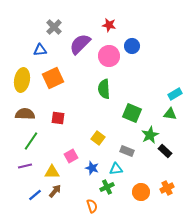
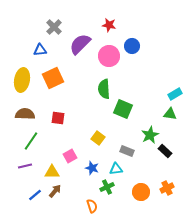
green square: moved 9 px left, 4 px up
pink square: moved 1 px left
